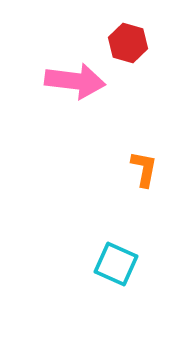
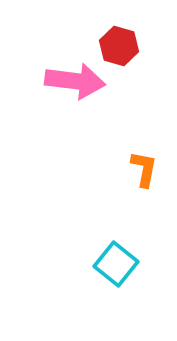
red hexagon: moved 9 px left, 3 px down
cyan square: rotated 15 degrees clockwise
